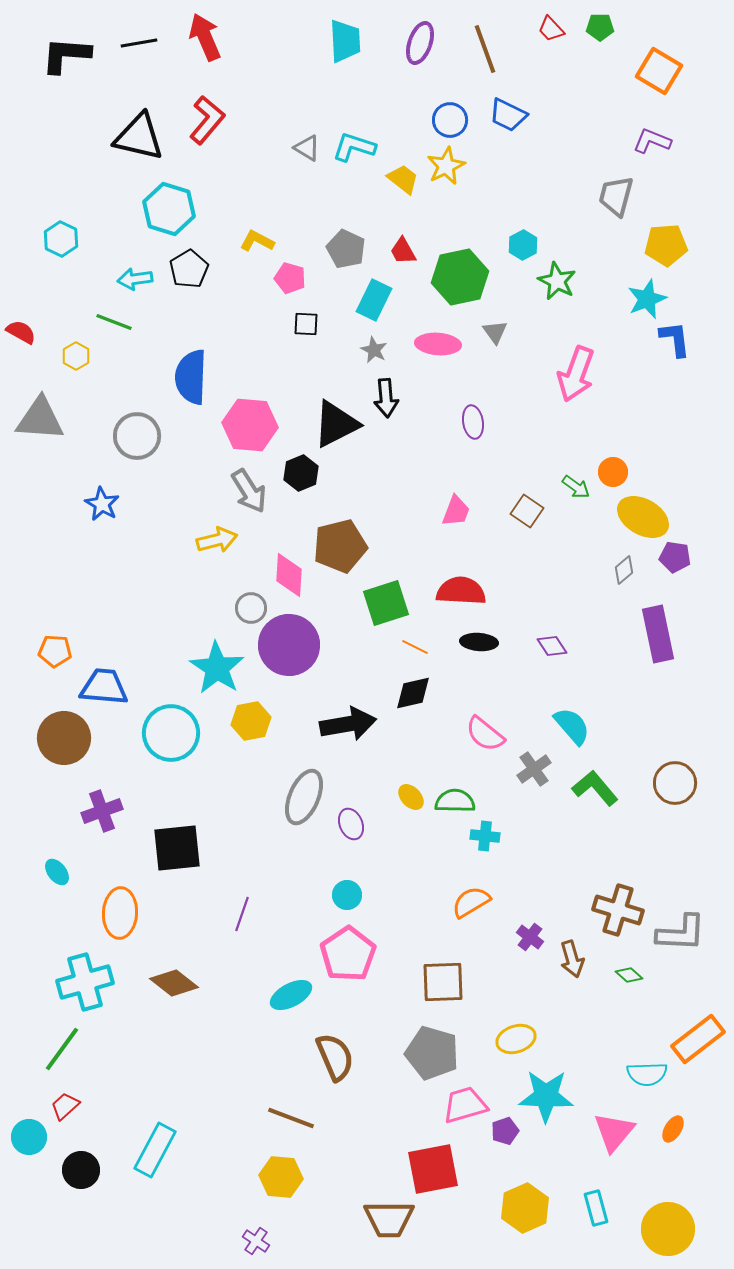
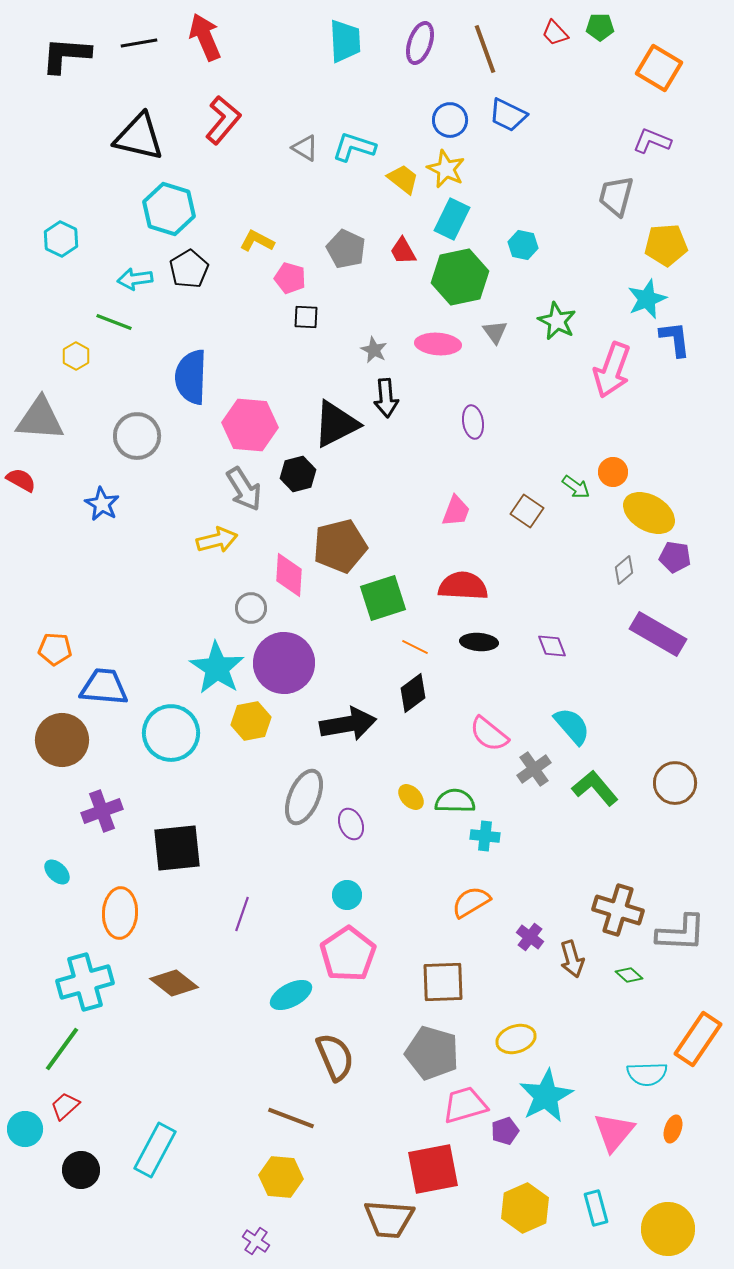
red trapezoid at (551, 29): moved 4 px right, 4 px down
orange square at (659, 71): moved 3 px up
red L-shape at (207, 120): moved 16 px right
gray triangle at (307, 148): moved 2 px left
yellow star at (446, 166): moved 3 px down; rotated 21 degrees counterclockwise
cyan hexagon at (523, 245): rotated 20 degrees counterclockwise
green star at (557, 281): moved 40 px down
cyan rectangle at (374, 300): moved 78 px right, 81 px up
black square at (306, 324): moved 7 px up
red semicircle at (21, 332): moved 148 px down
pink arrow at (576, 374): moved 36 px right, 4 px up
black hexagon at (301, 473): moved 3 px left, 1 px down; rotated 8 degrees clockwise
gray arrow at (249, 491): moved 5 px left, 2 px up
yellow ellipse at (643, 517): moved 6 px right, 4 px up
red semicircle at (461, 591): moved 2 px right, 5 px up
green square at (386, 603): moved 3 px left, 5 px up
purple rectangle at (658, 634): rotated 48 degrees counterclockwise
purple circle at (289, 645): moved 5 px left, 18 px down
purple diamond at (552, 646): rotated 12 degrees clockwise
orange pentagon at (55, 651): moved 2 px up
black diamond at (413, 693): rotated 24 degrees counterclockwise
pink semicircle at (485, 734): moved 4 px right
brown circle at (64, 738): moved 2 px left, 2 px down
cyan ellipse at (57, 872): rotated 8 degrees counterclockwise
orange rectangle at (698, 1039): rotated 18 degrees counterclockwise
cyan star at (546, 1096): rotated 30 degrees counterclockwise
orange ellipse at (673, 1129): rotated 12 degrees counterclockwise
cyan circle at (29, 1137): moved 4 px left, 8 px up
brown trapezoid at (389, 1219): rotated 4 degrees clockwise
